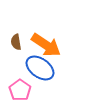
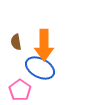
orange arrow: moved 2 px left; rotated 56 degrees clockwise
blue ellipse: rotated 8 degrees counterclockwise
